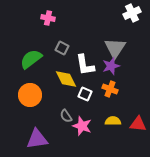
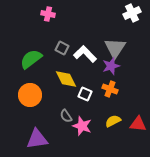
pink cross: moved 4 px up
white L-shape: moved 11 px up; rotated 145 degrees clockwise
yellow semicircle: rotated 28 degrees counterclockwise
